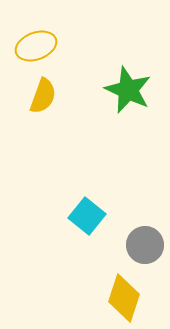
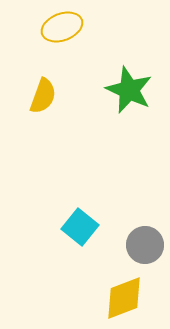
yellow ellipse: moved 26 px right, 19 px up
green star: moved 1 px right
cyan square: moved 7 px left, 11 px down
yellow diamond: rotated 51 degrees clockwise
